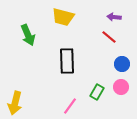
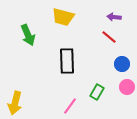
pink circle: moved 6 px right
